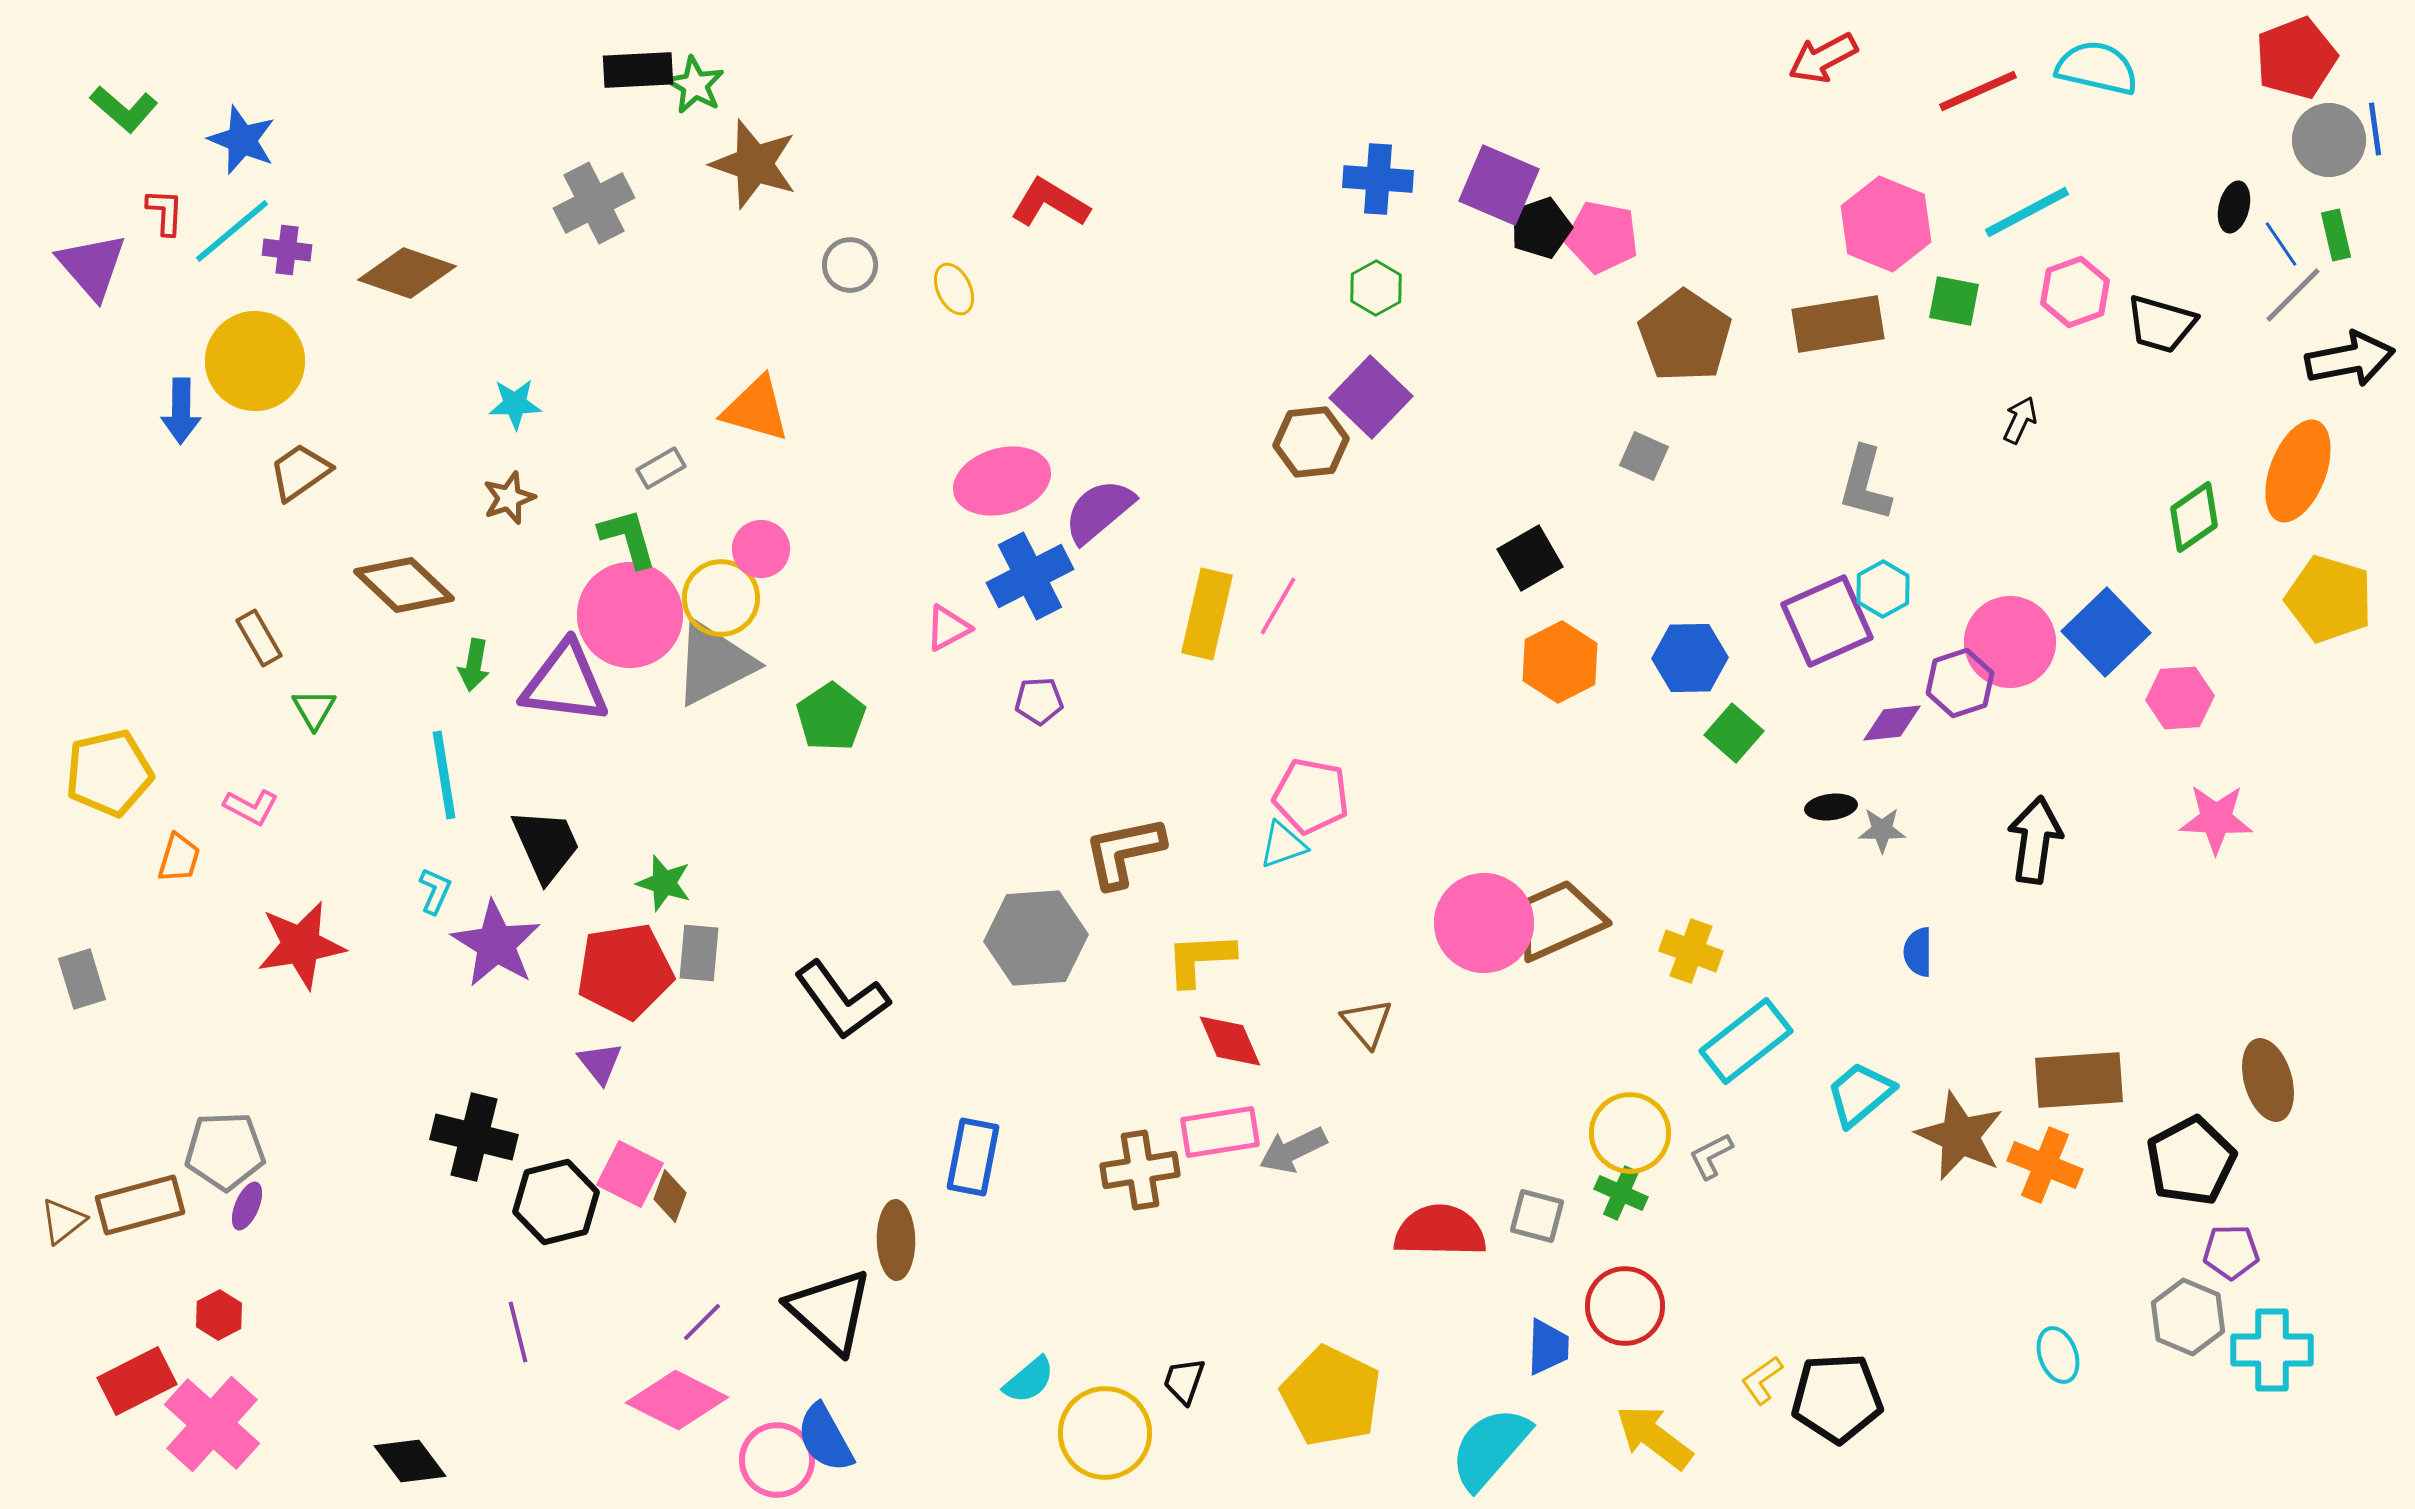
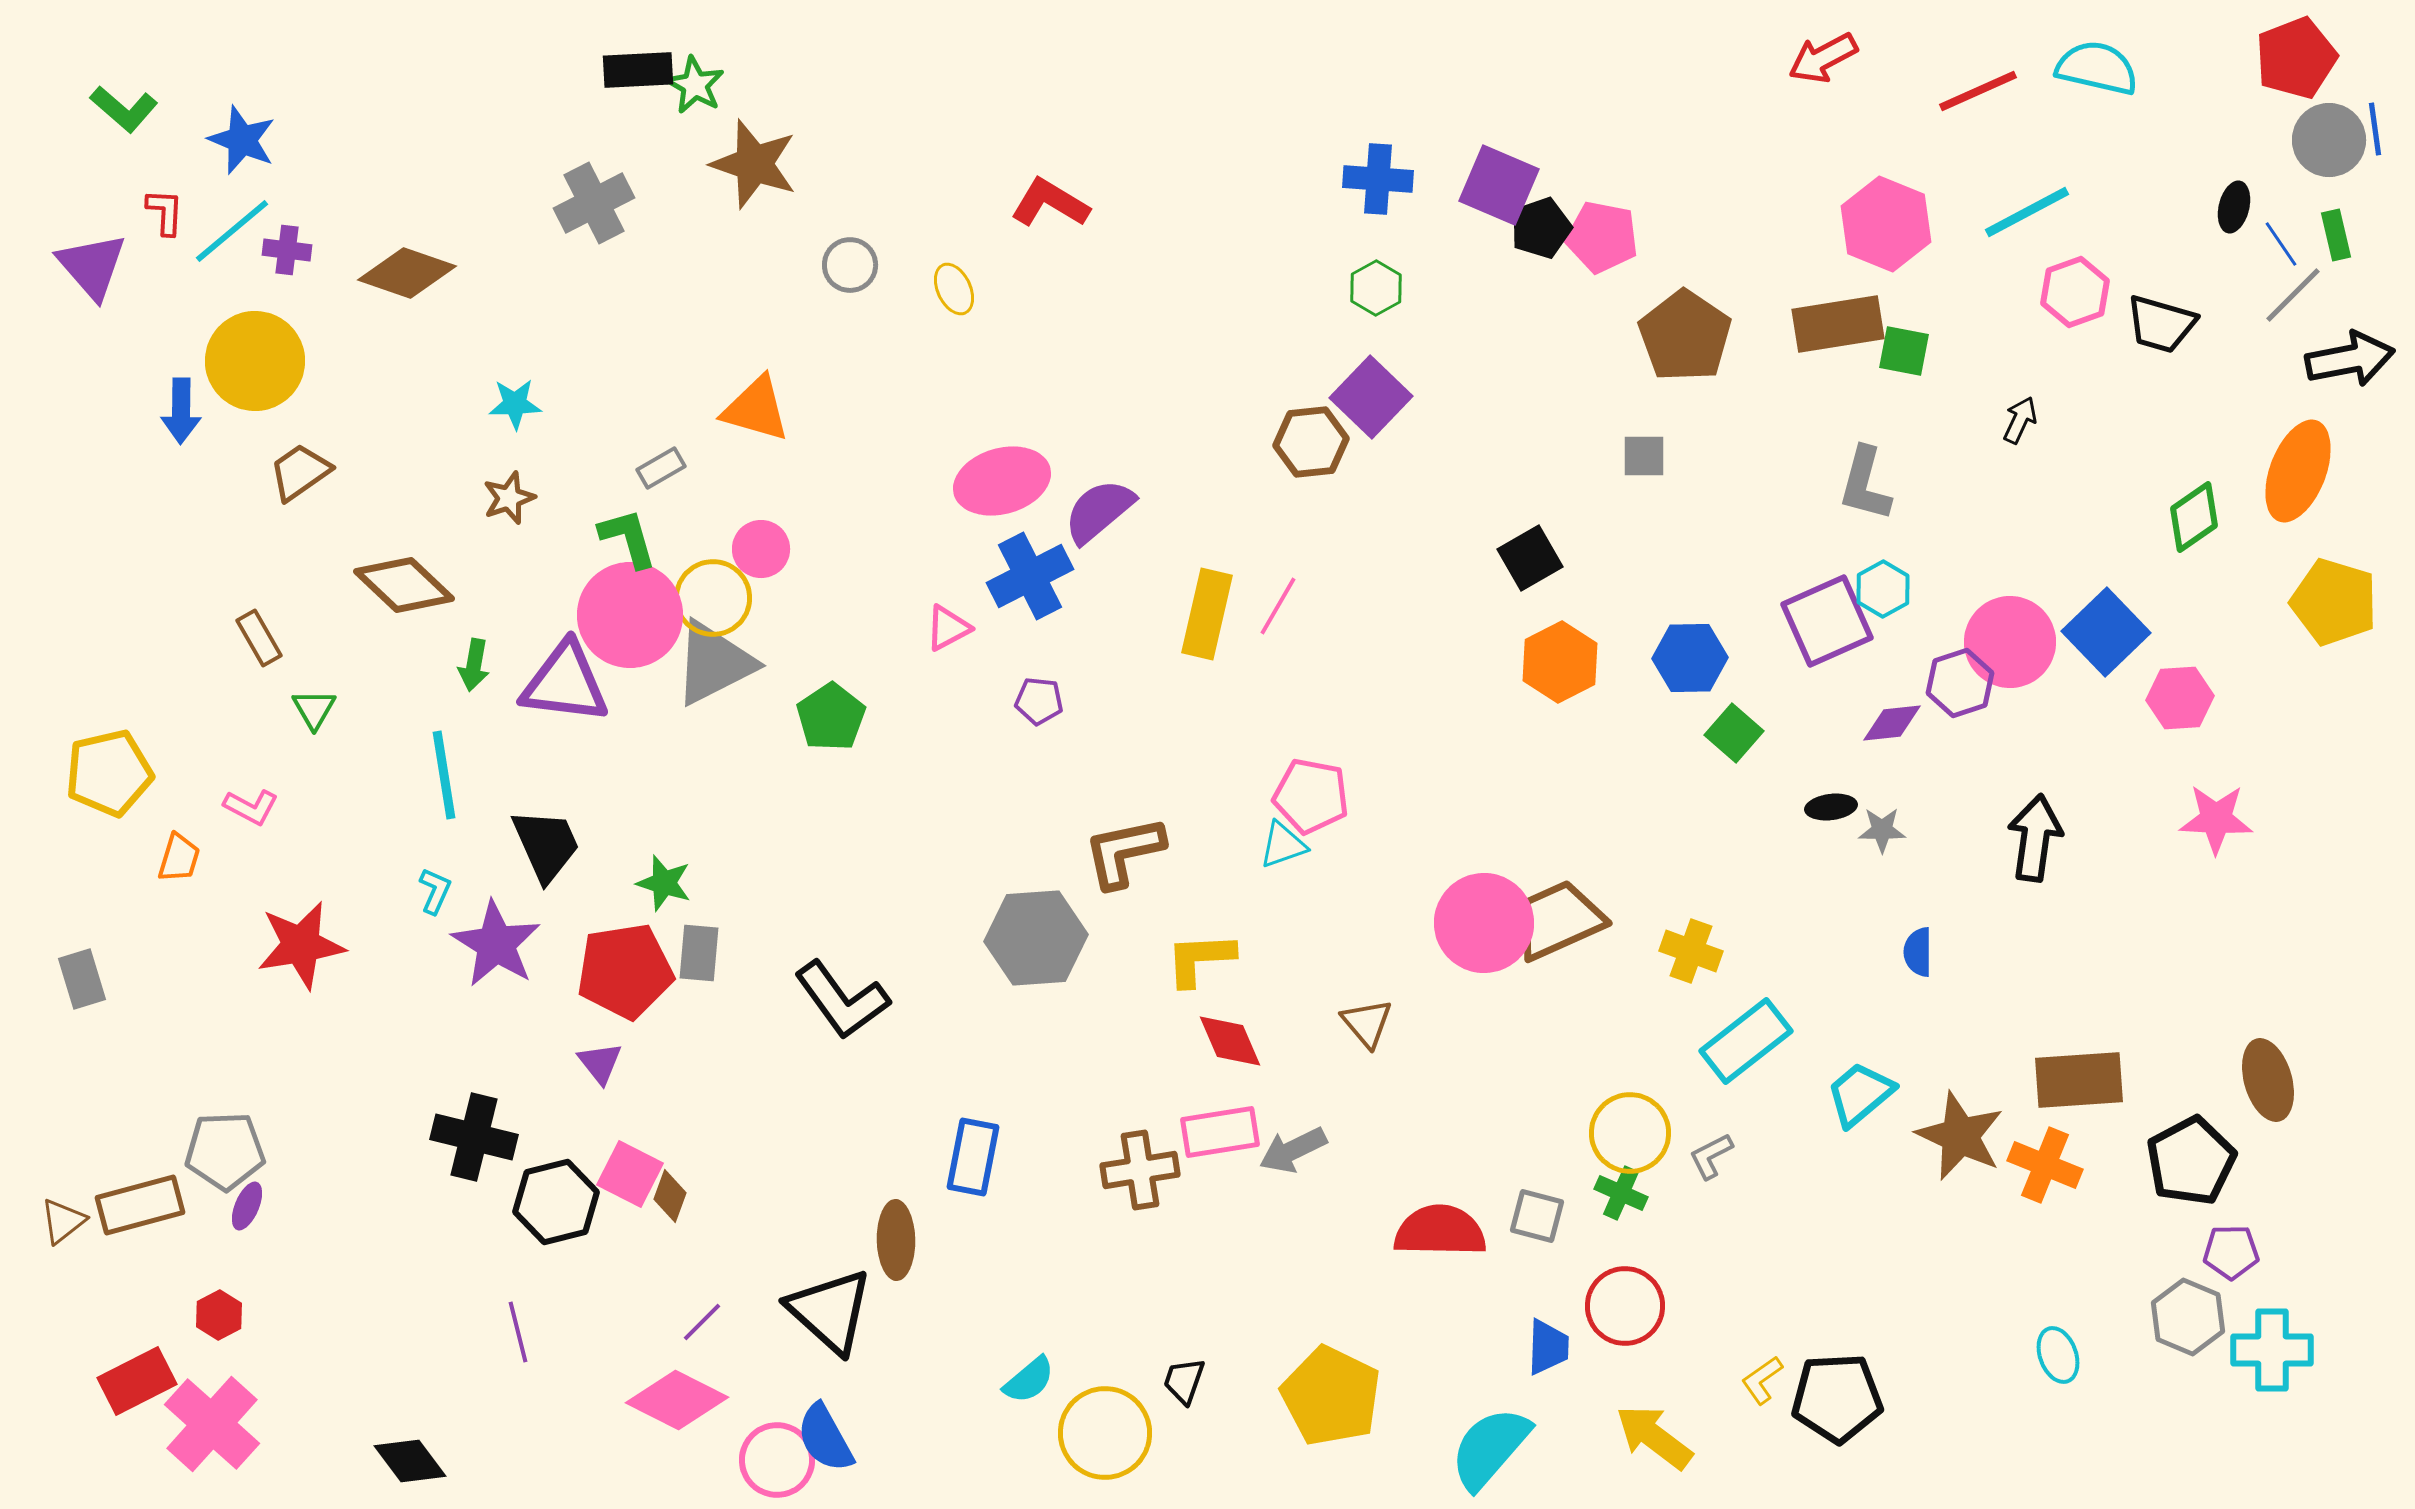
green square at (1954, 301): moved 50 px left, 50 px down
gray square at (1644, 456): rotated 24 degrees counterclockwise
yellow circle at (721, 598): moved 8 px left
yellow pentagon at (2329, 599): moved 5 px right, 3 px down
purple pentagon at (1039, 701): rotated 9 degrees clockwise
black arrow at (2035, 840): moved 2 px up
